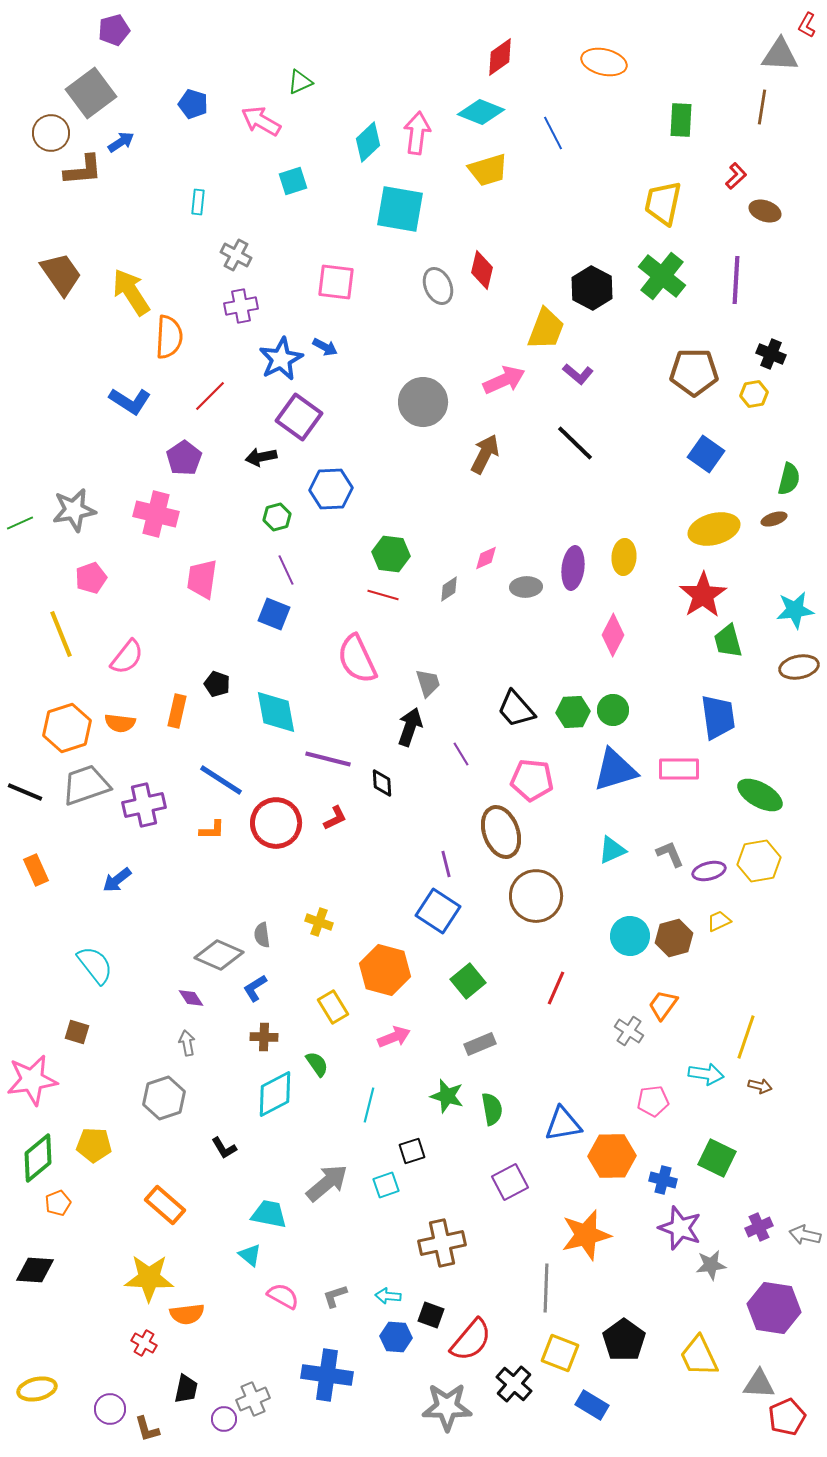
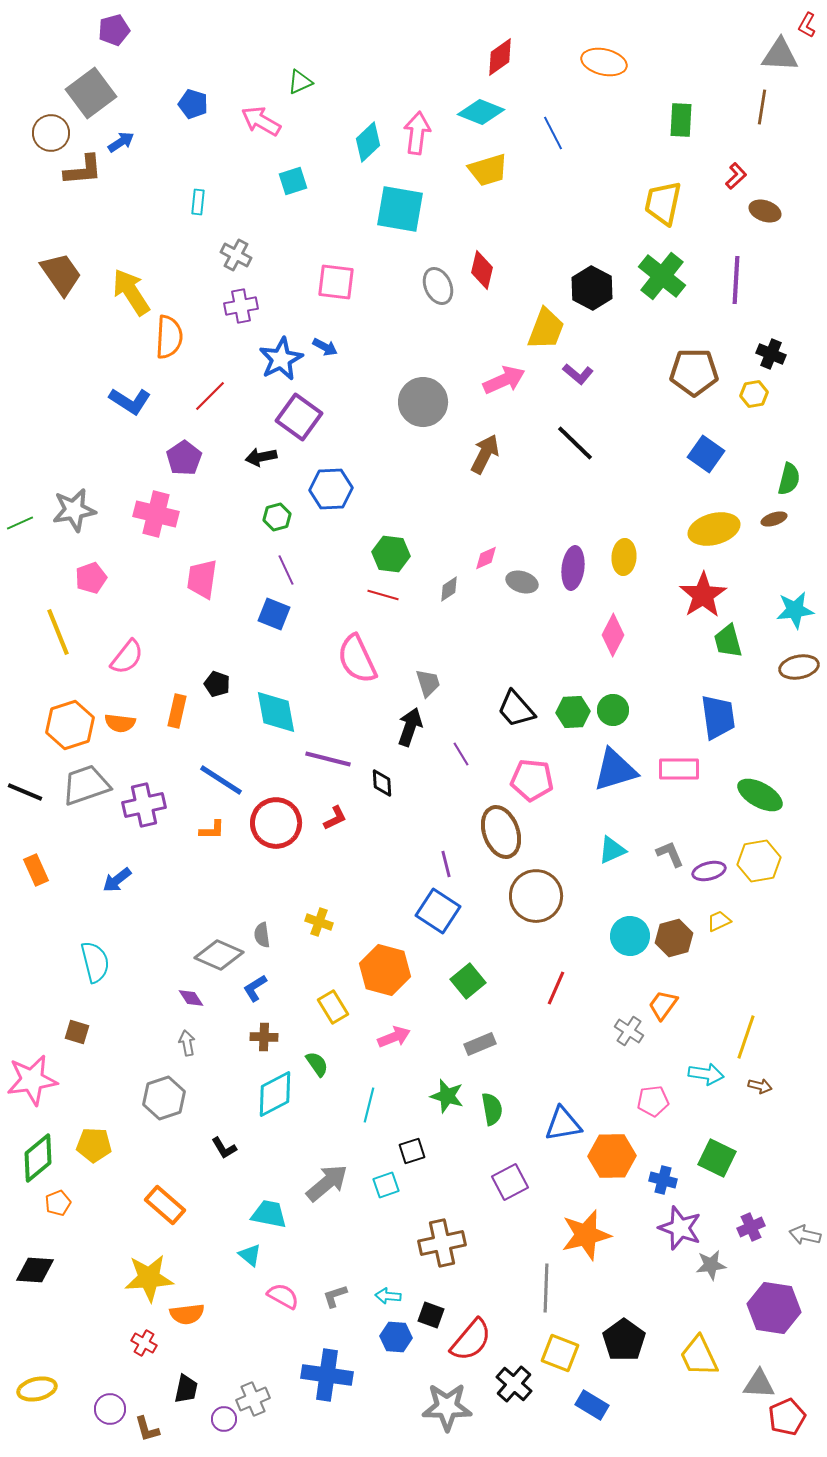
gray ellipse at (526, 587): moved 4 px left, 5 px up; rotated 20 degrees clockwise
yellow line at (61, 634): moved 3 px left, 2 px up
orange hexagon at (67, 728): moved 3 px right, 3 px up
cyan semicircle at (95, 965): moved 3 px up; rotated 24 degrees clockwise
purple cross at (759, 1227): moved 8 px left
yellow star at (149, 1278): rotated 6 degrees counterclockwise
